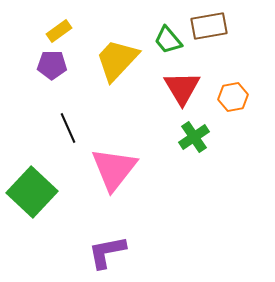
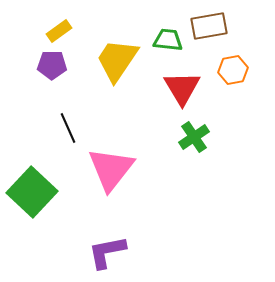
green trapezoid: rotated 136 degrees clockwise
yellow trapezoid: rotated 9 degrees counterclockwise
orange hexagon: moved 27 px up
pink triangle: moved 3 px left
